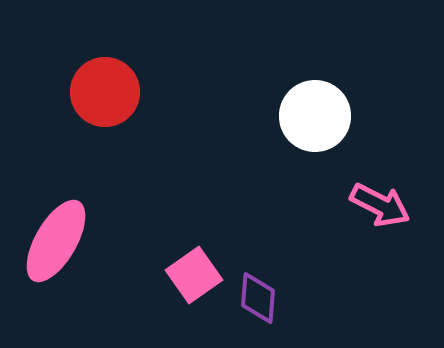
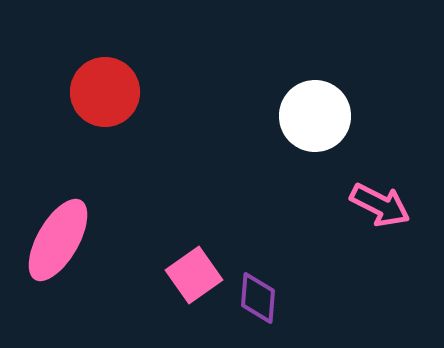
pink ellipse: moved 2 px right, 1 px up
